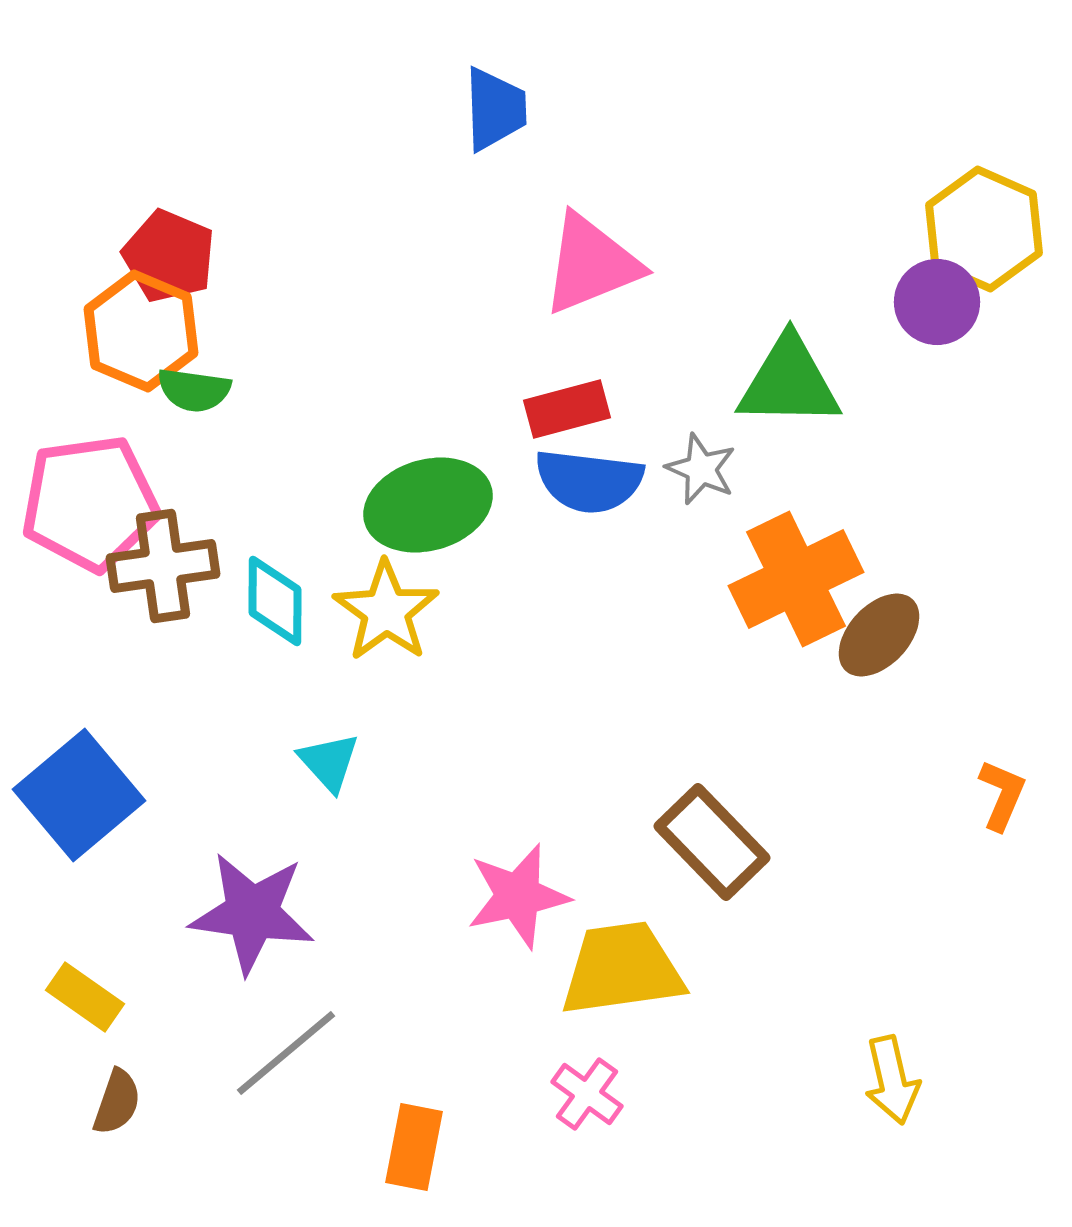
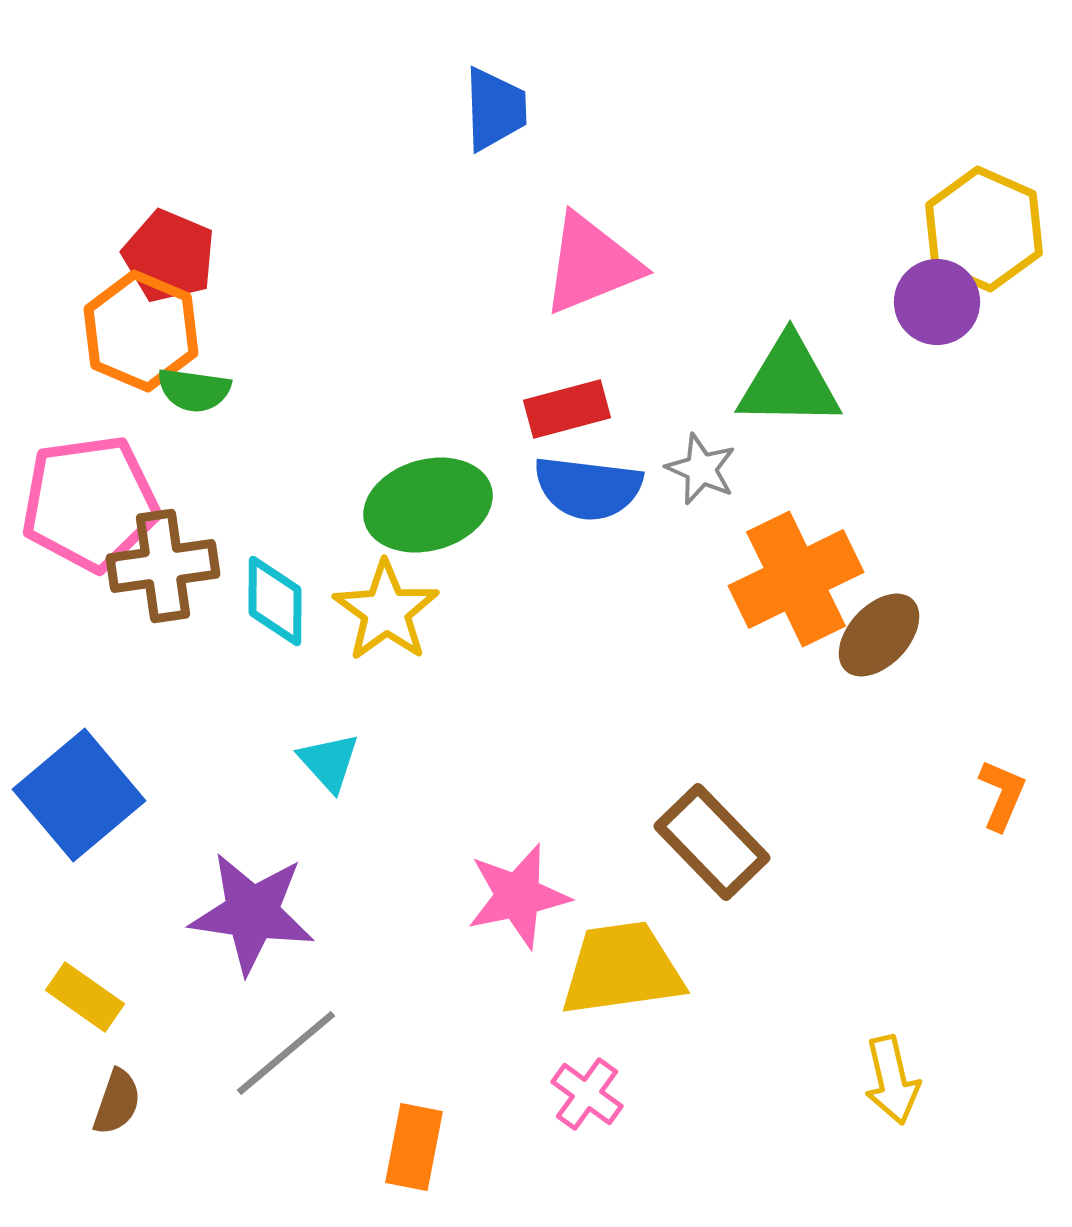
blue semicircle: moved 1 px left, 7 px down
